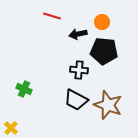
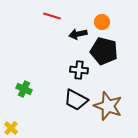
black pentagon: rotated 8 degrees clockwise
brown star: moved 1 px down
